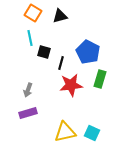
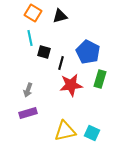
yellow triangle: moved 1 px up
